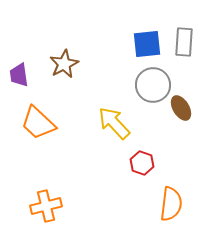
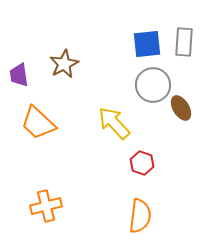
orange semicircle: moved 31 px left, 12 px down
